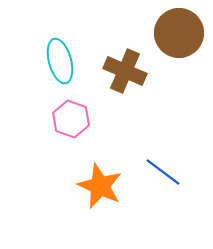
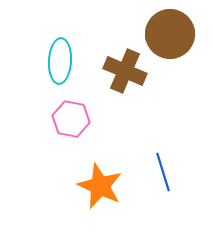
brown circle: moved 9 px left, 1 px down
cyan ellipse: rotated 18 degrees clockwise
pink hexagon: rotated 9 degrees counterclockwise
blue line: rotated 36 degrees clockwise
